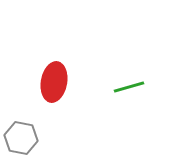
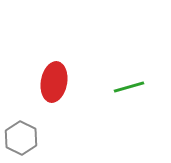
gray hexagon: rotated 16 degrees clockwise
